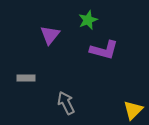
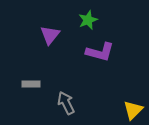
purple L-shape: moved 4 px left, 2 px down
gray rectangle: moved 5 px right, 6 px down
